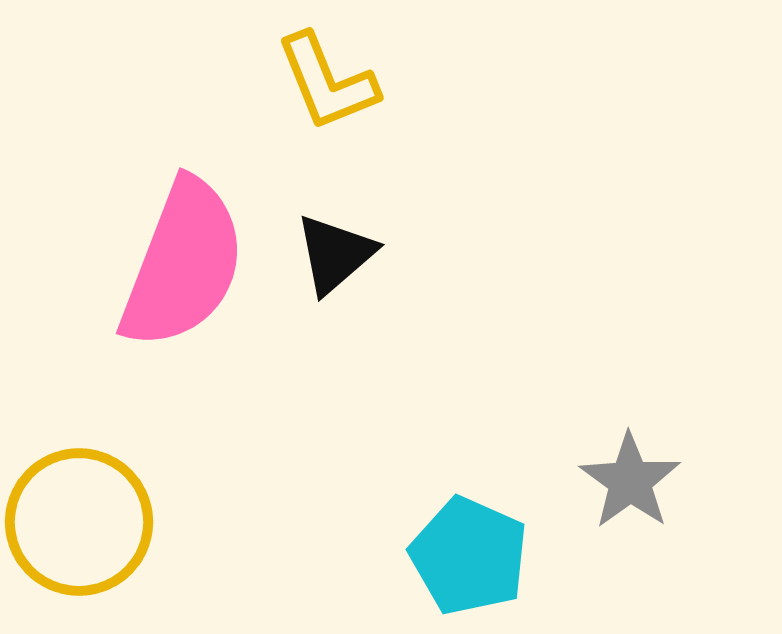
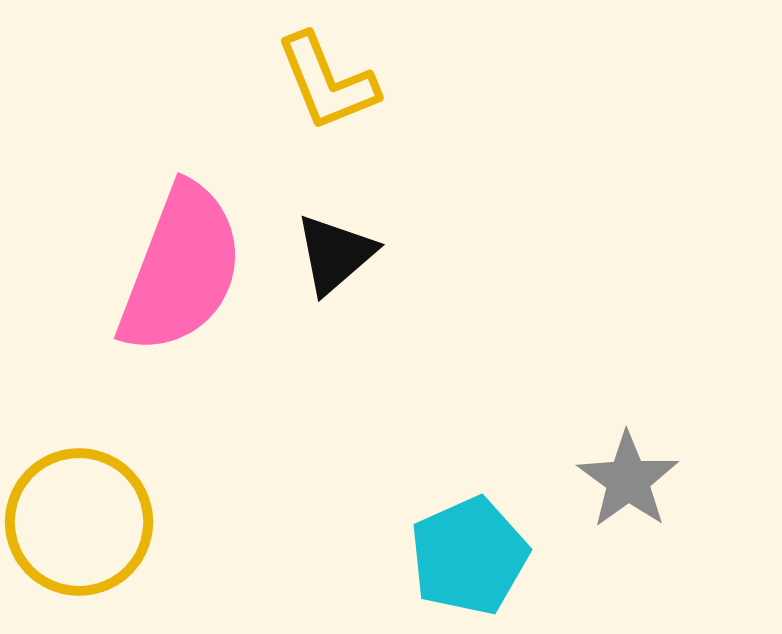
pink semicircle: moved 2 px left, 5 px down
gray star: moved 2 px left, 1 px up
cyan pentagon: rotated 24 degrees clockwise
